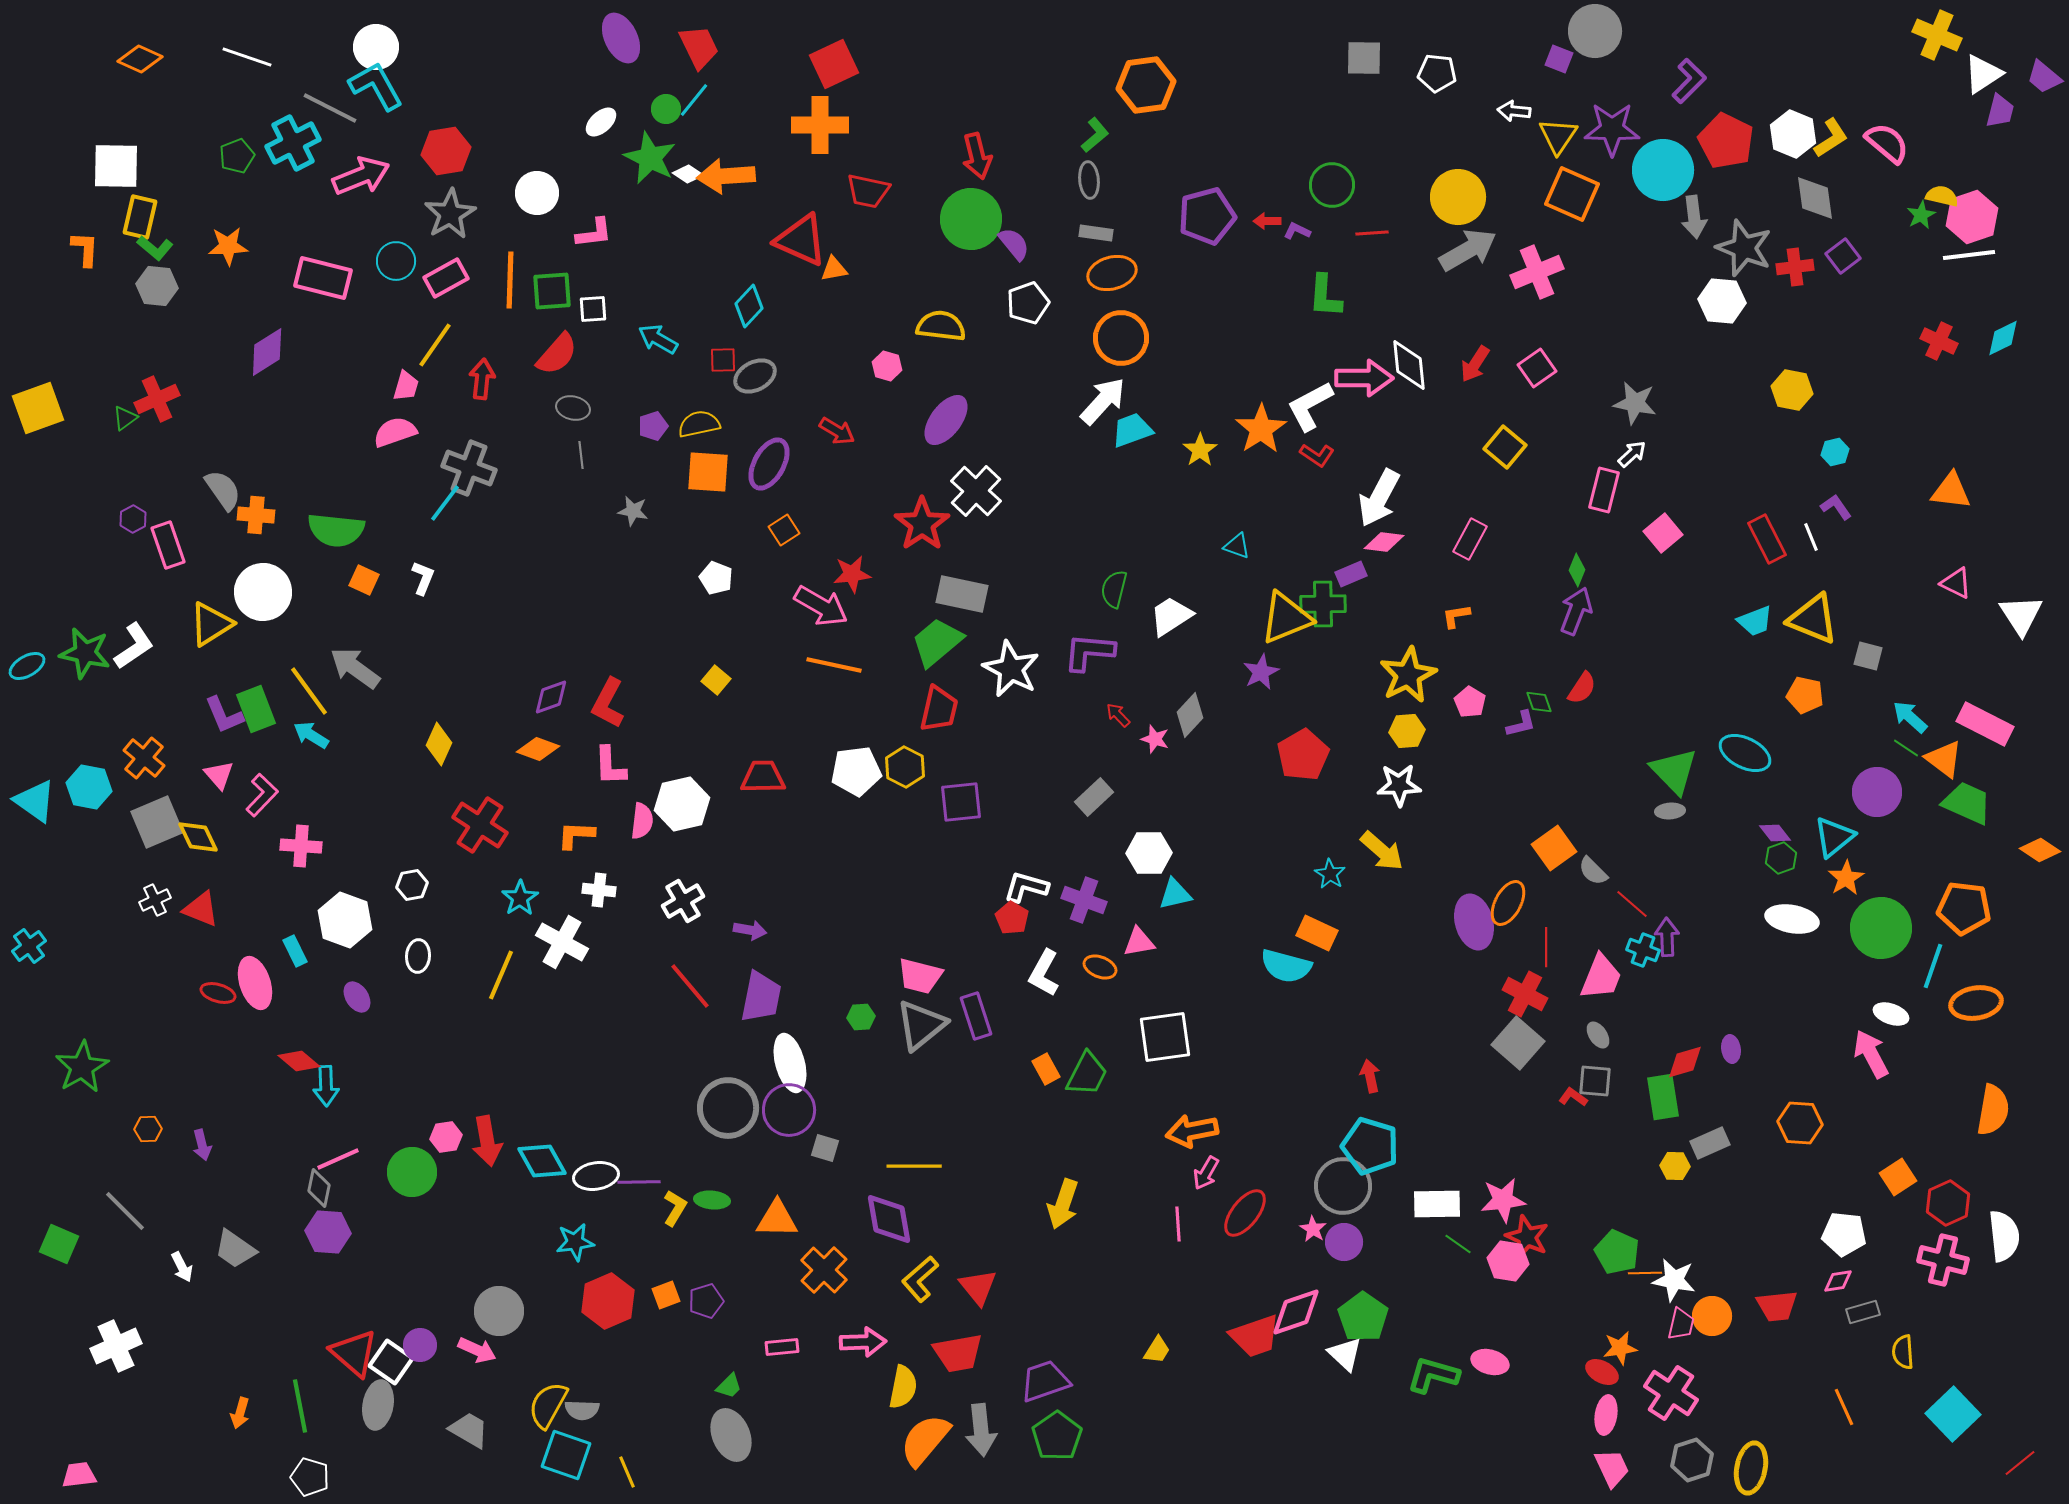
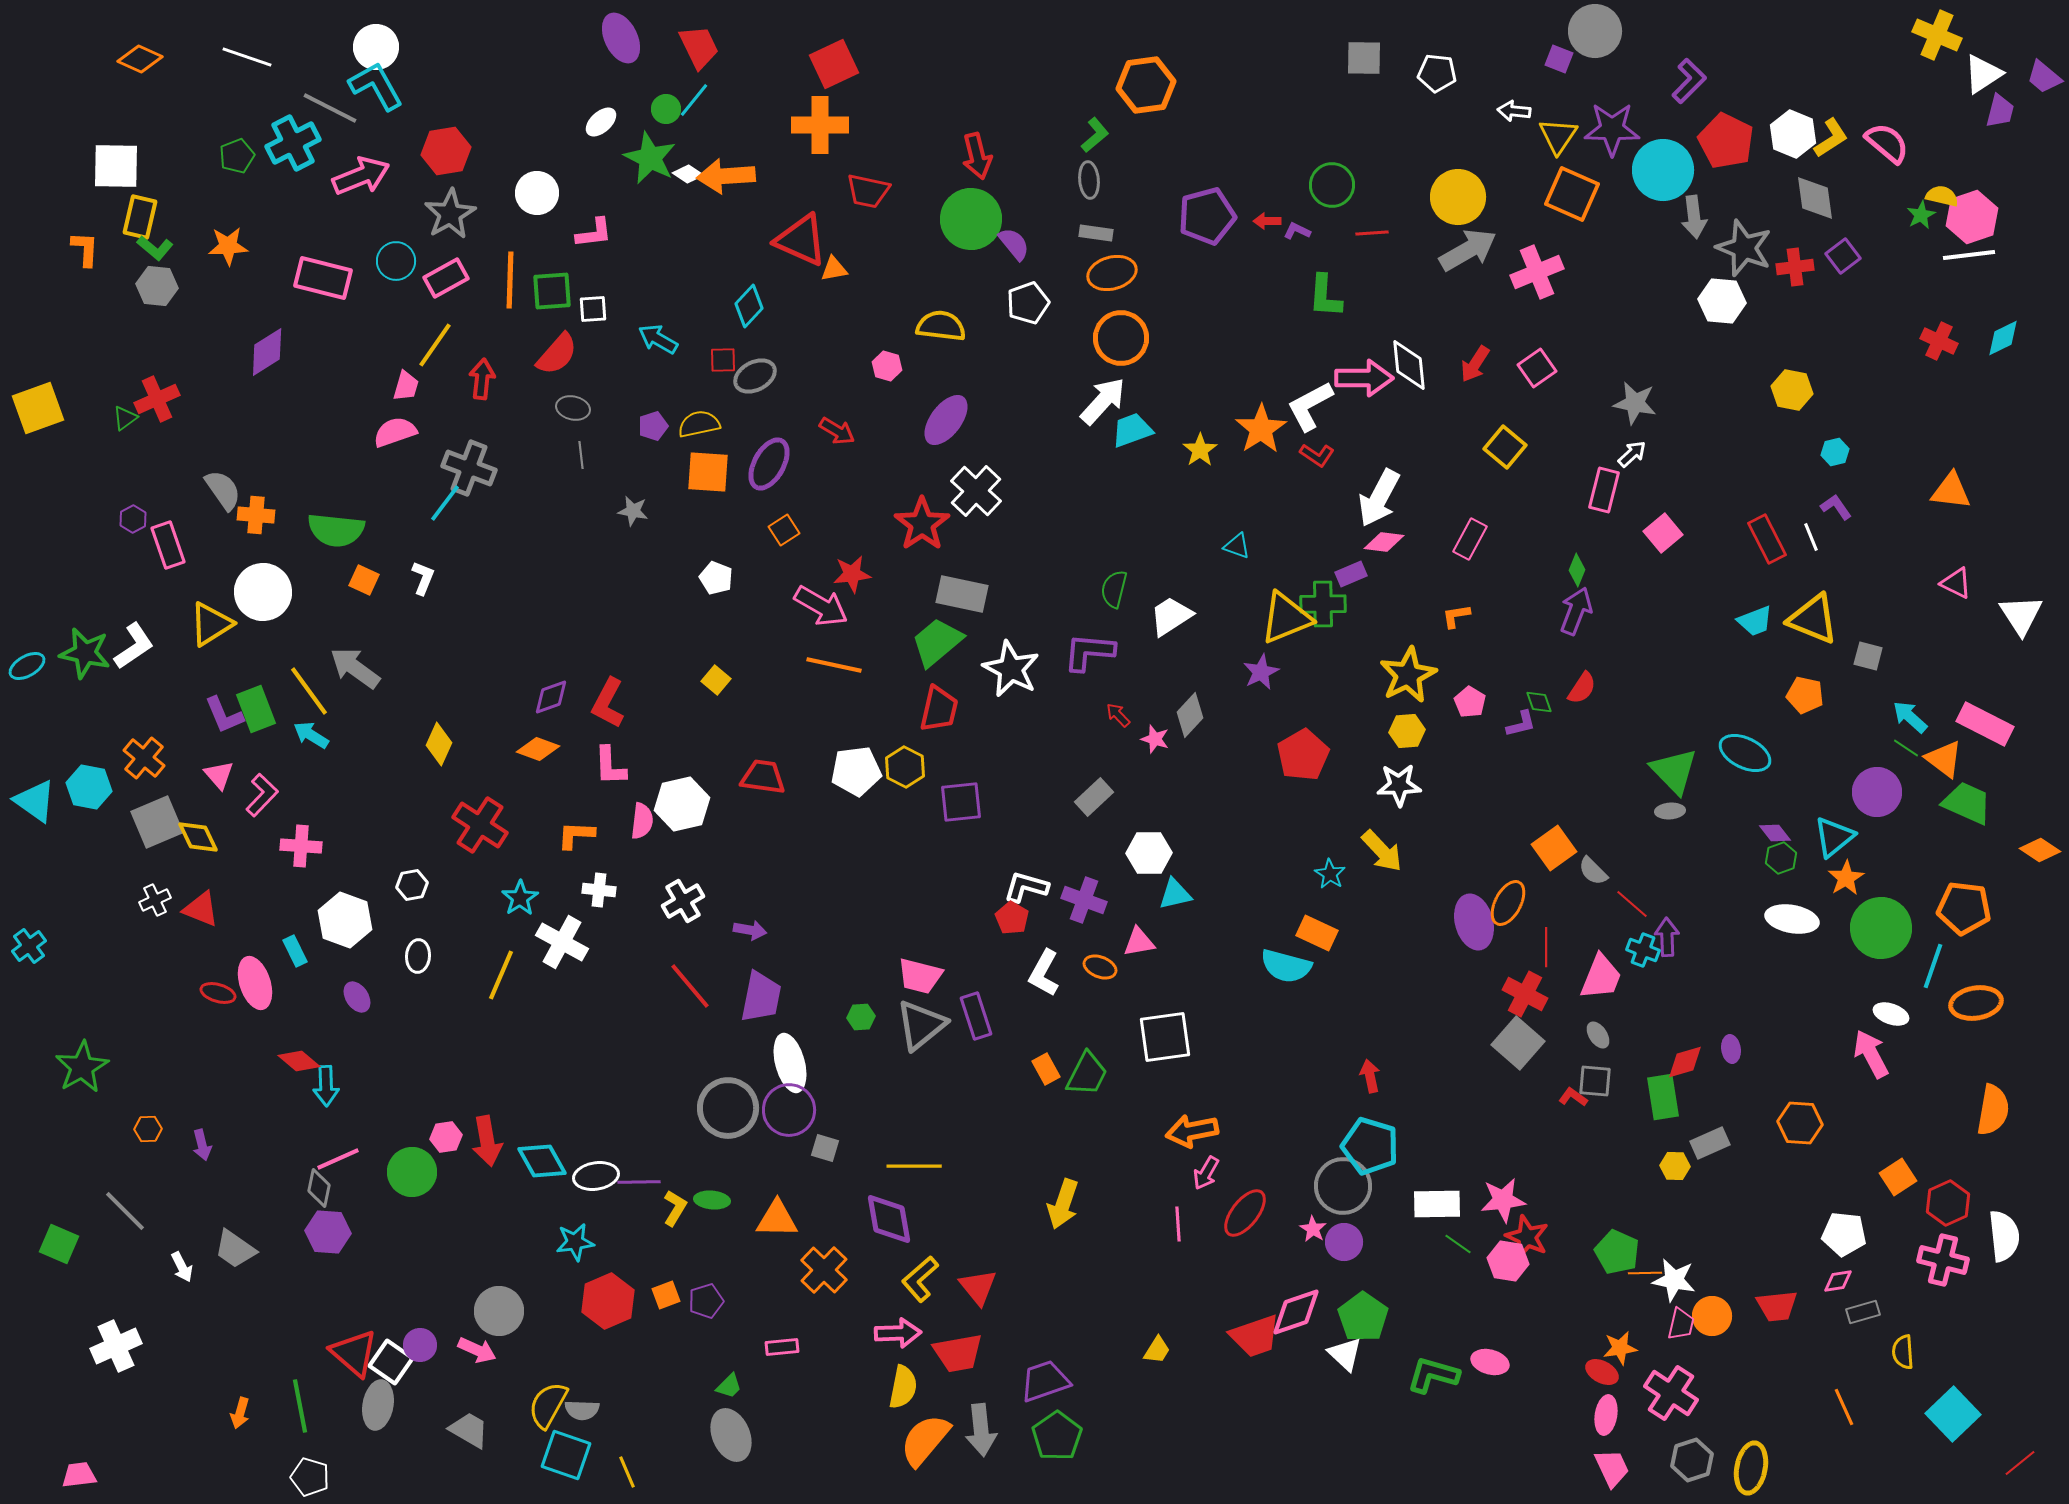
red trapezoid at (763, 777): rotated 9 degrees clockwise
yellow arrow at (1382, 851): rotated 6 degrees clockwise
pink arrow at (863, 1342): moved 35 px right, 9 px up
